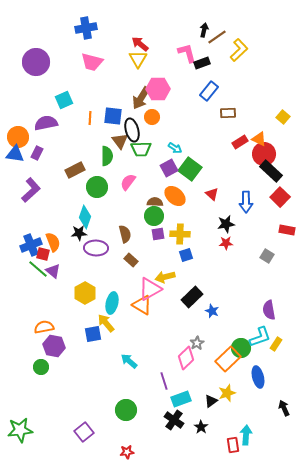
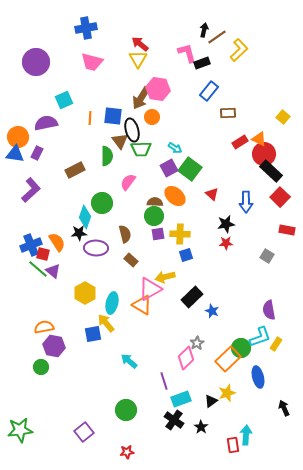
pink hexagon at (158, 89): rotated 10 degrees clockwise
green circle at (97, 187): moved 5 px right, 16 px down
orange semicircle at (53, 242): moved 4 px right; rotated 12 degrees counterclockwise
